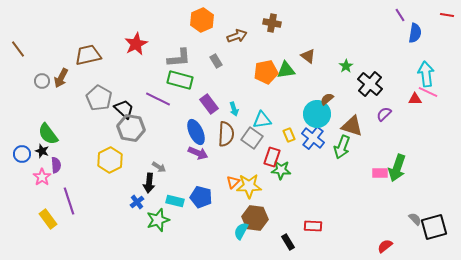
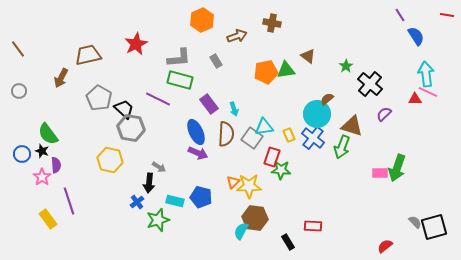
blue semicircle at (415, 33): moved 1 px right, 3 px down; rotated 42 degrees counterclockwise
gray circle at (42, 81): moved 23 px left, 10 px down
cyan triangle at (262, 120): moved 2 px right, 7 px down
yellow hexagon at (110, 160): rotated 20 degrees counterclockwise
gray semicircle at (415, 219): moved 3 px down
